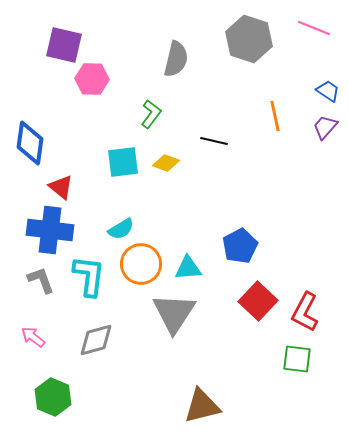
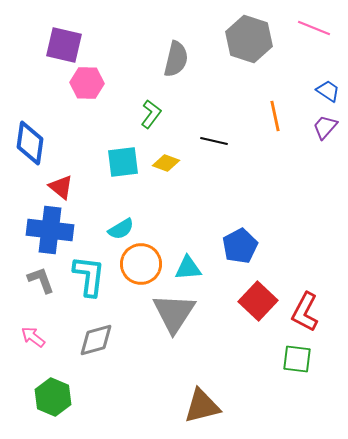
pink hexagon: moved 5 px left, 4 px down
